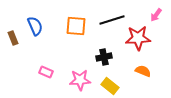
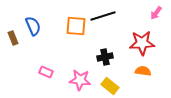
pink arrow: moved 2 px up
black line: moved 9 px left, 4 px up
blue semicircle: moved 2 px left
red star: moved 4 px right, 5 px down
black cross: moved 1 px right
orange semicircle: rotated 14 degrees counterclockwise
pink star: rotated 10 degrees clockwise
